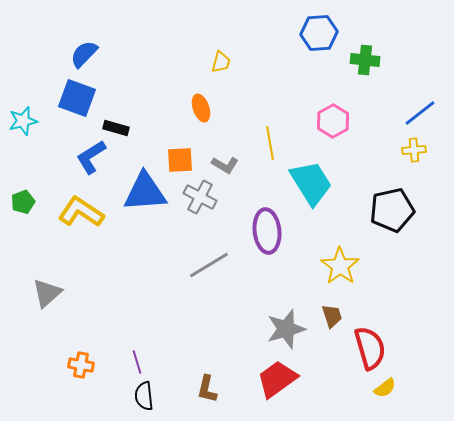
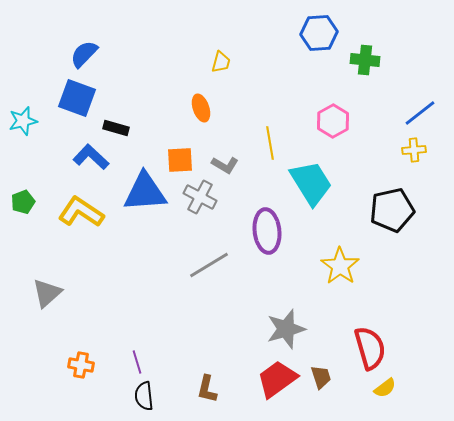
blue L-shape: rotated 75 degrees clockwise
brown trapezoid: moved 11 px left, 61 px down
